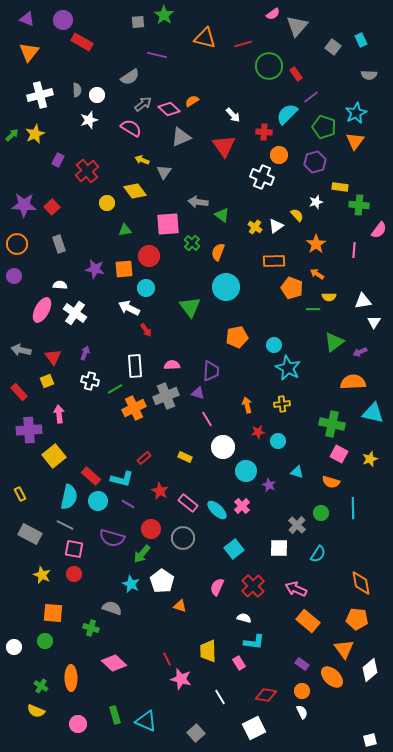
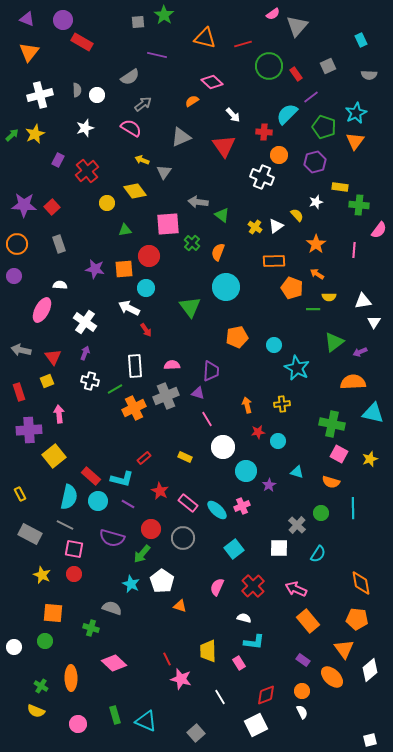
gray square at (333, 47): moved 5 px left, 19 px down; rotated 28 degrees clockwise
pink diamond at (169, 109): moved 43 px right, 27 px up
white star at (89, 120): moved 4 px left, 8 px down
white cross at (75, 313): moved 10 px right, 9 px down
cyan star at (288, 368): moved 9 px right
red rectangle at (19, 392): rotated 24 degrees clockwise
purple star at (269, 485): rotated 16 degrees clockwise
pink cross at (242, 506): rotated 21 degrees clockwise
orange rectangle at (308, 621): rotated 10 degrees clockwise
purple rectangle at (302, 664): moved 1 px right, 4 px up
red diamond at (266, 695): rotated 30 degrees counterclockwise
white square at (254, 728): moved 2 px right, 3 px up
